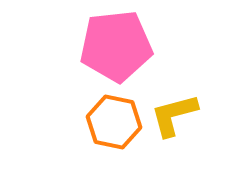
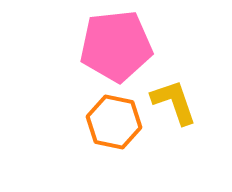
yellow L-shape: moved 13 px up; rotated 86 degrees clockwise
